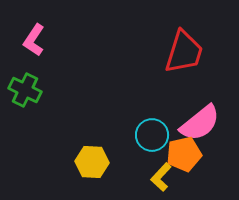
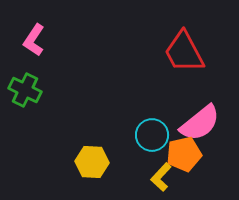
red trapezoid: rotated 135 degrees clockwise
